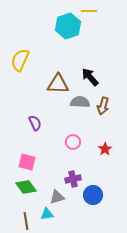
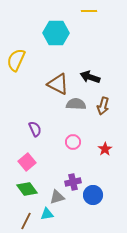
cyan hexagon: moved 12 px left, 7 px down; rotated 20 degrees clockwise
yellow semicircle: moved 4 px left
black arrow: rotated 30 degrees counterclockwise
brown triangle: rotated 25 degrees clockwise
gray semicircle: moved 4 px left, 2 px down
purple semicircle: moved 6 px down
pink square: rotated 36 degrees clockwise
purple cross: moved 3 px down
green diamond: moved 1 px right, 2 px down
brown line: rotated 36 degrees clockwise
